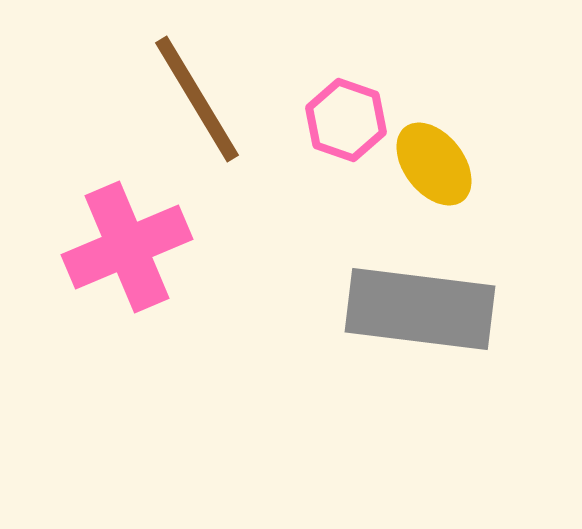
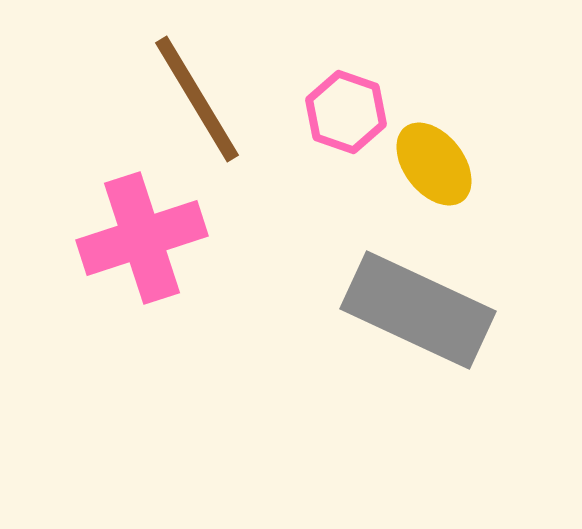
pink hexagon: moved 8 px up
pink cross: moved 15 px right, 9 px up; rotated 5 degrees clockwise
gray rectangle: moved 2 px left, 1 px down; rotated 18 degrees clockwise
